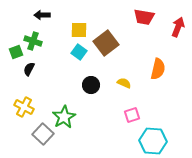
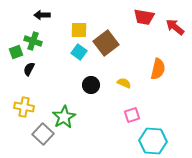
red arrow: moved 3 px left; rotated 72 degrees counterclockwise
yellow cross: rotated 18 degrees counterclockwise
